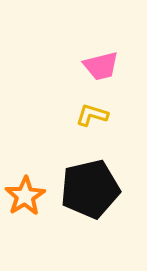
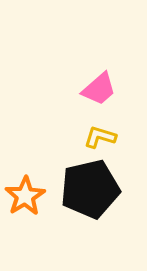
pink trapezoid: moved 2 px left, 23 px down; rotated 27 degrees counterclockwise
yellow L-shape: moved 8 px right, 22 px down
